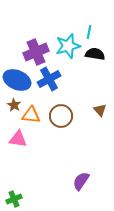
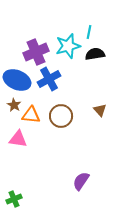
black semicircle: rotated 18 degrees counterclockwise
